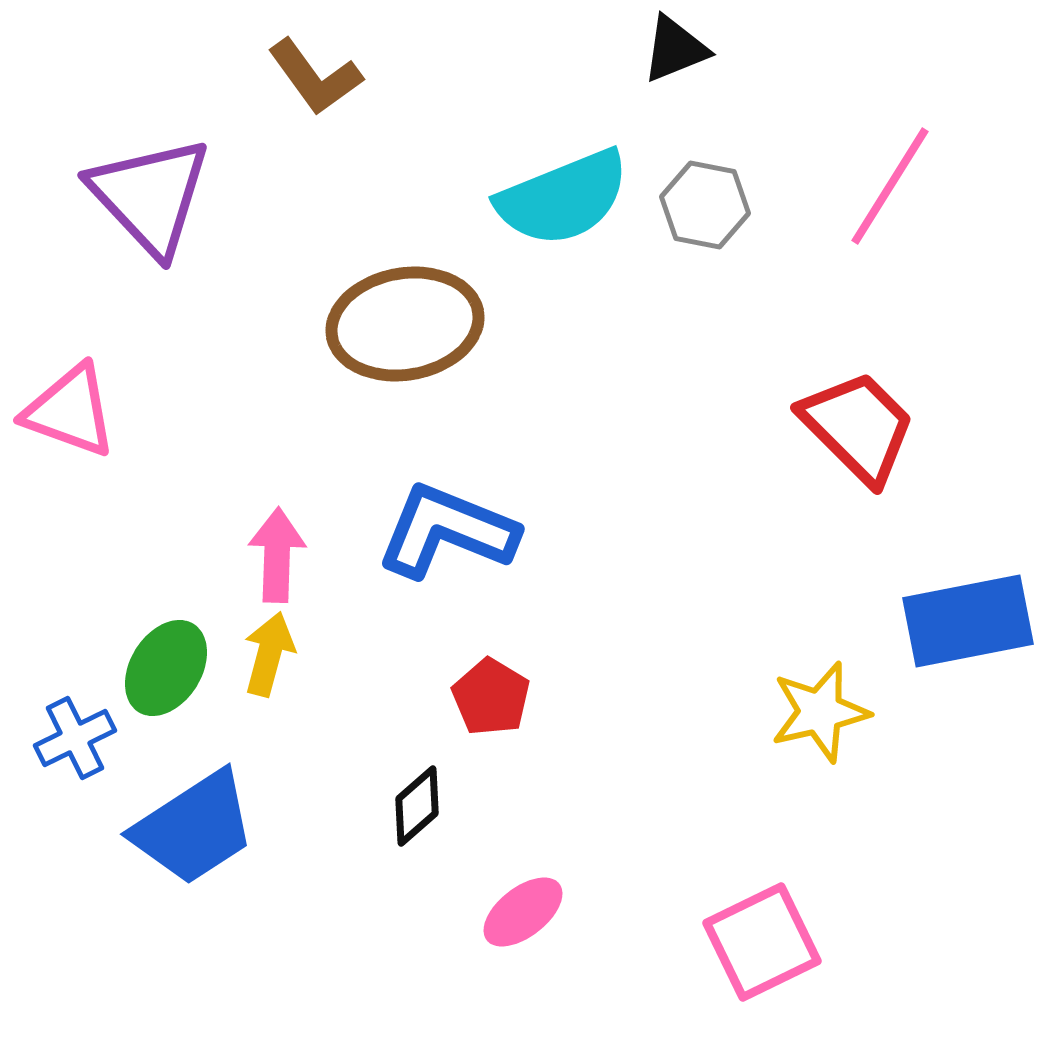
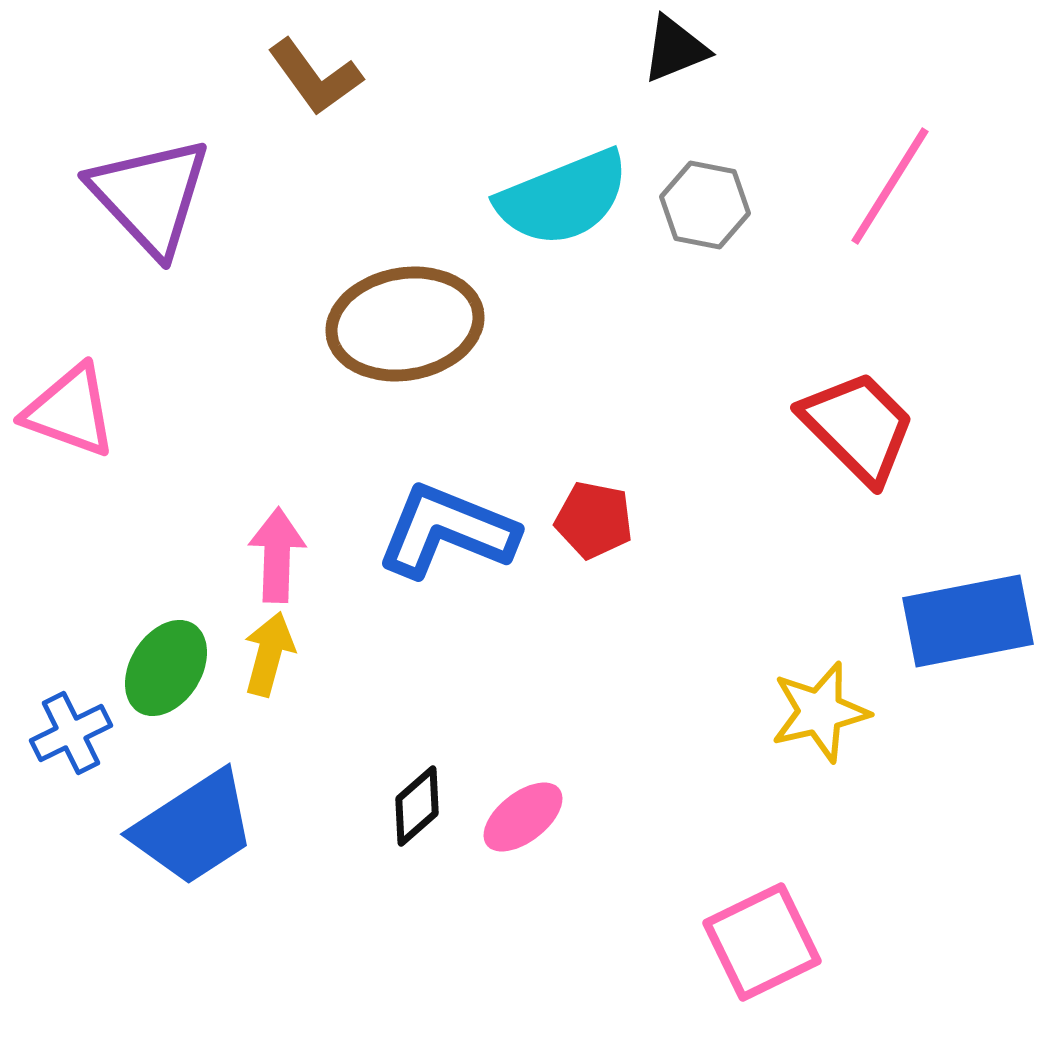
red pentagon: moved 103 px right, 177 px up; rotated 20 degrees counterclockwise
blue cross: moved 4 px left, 5 px up
pink ellipse: moved 95 px up
